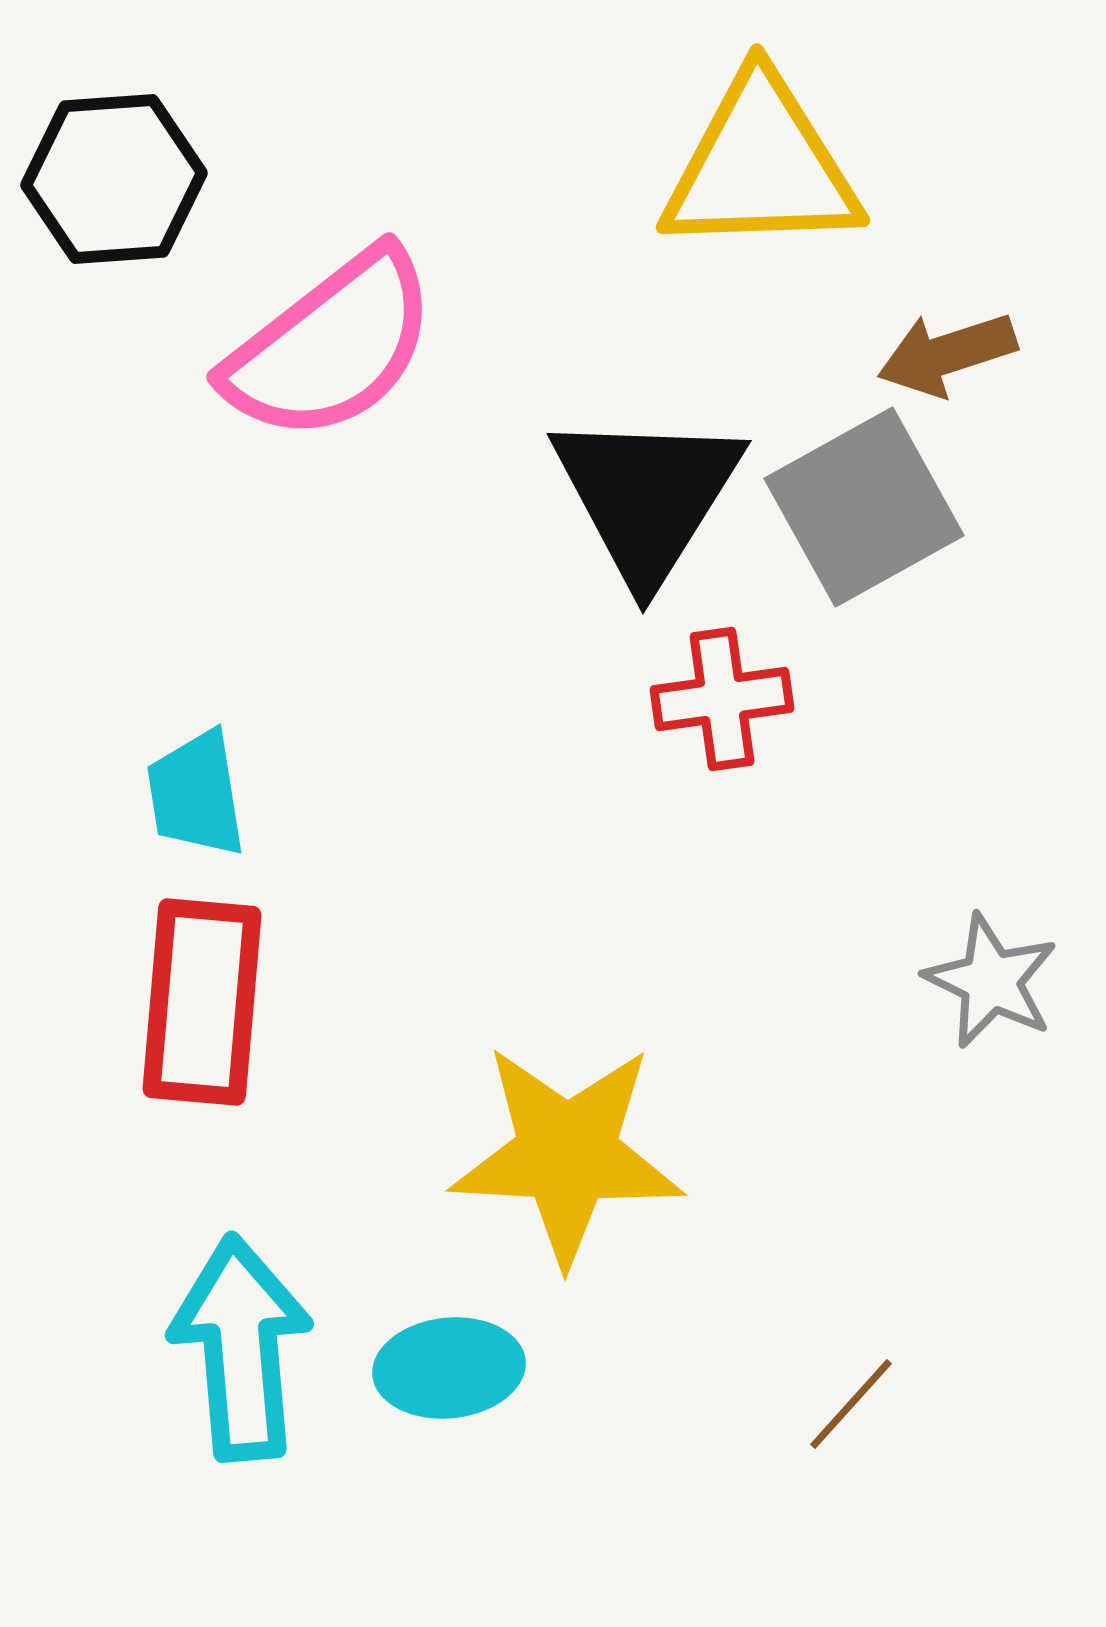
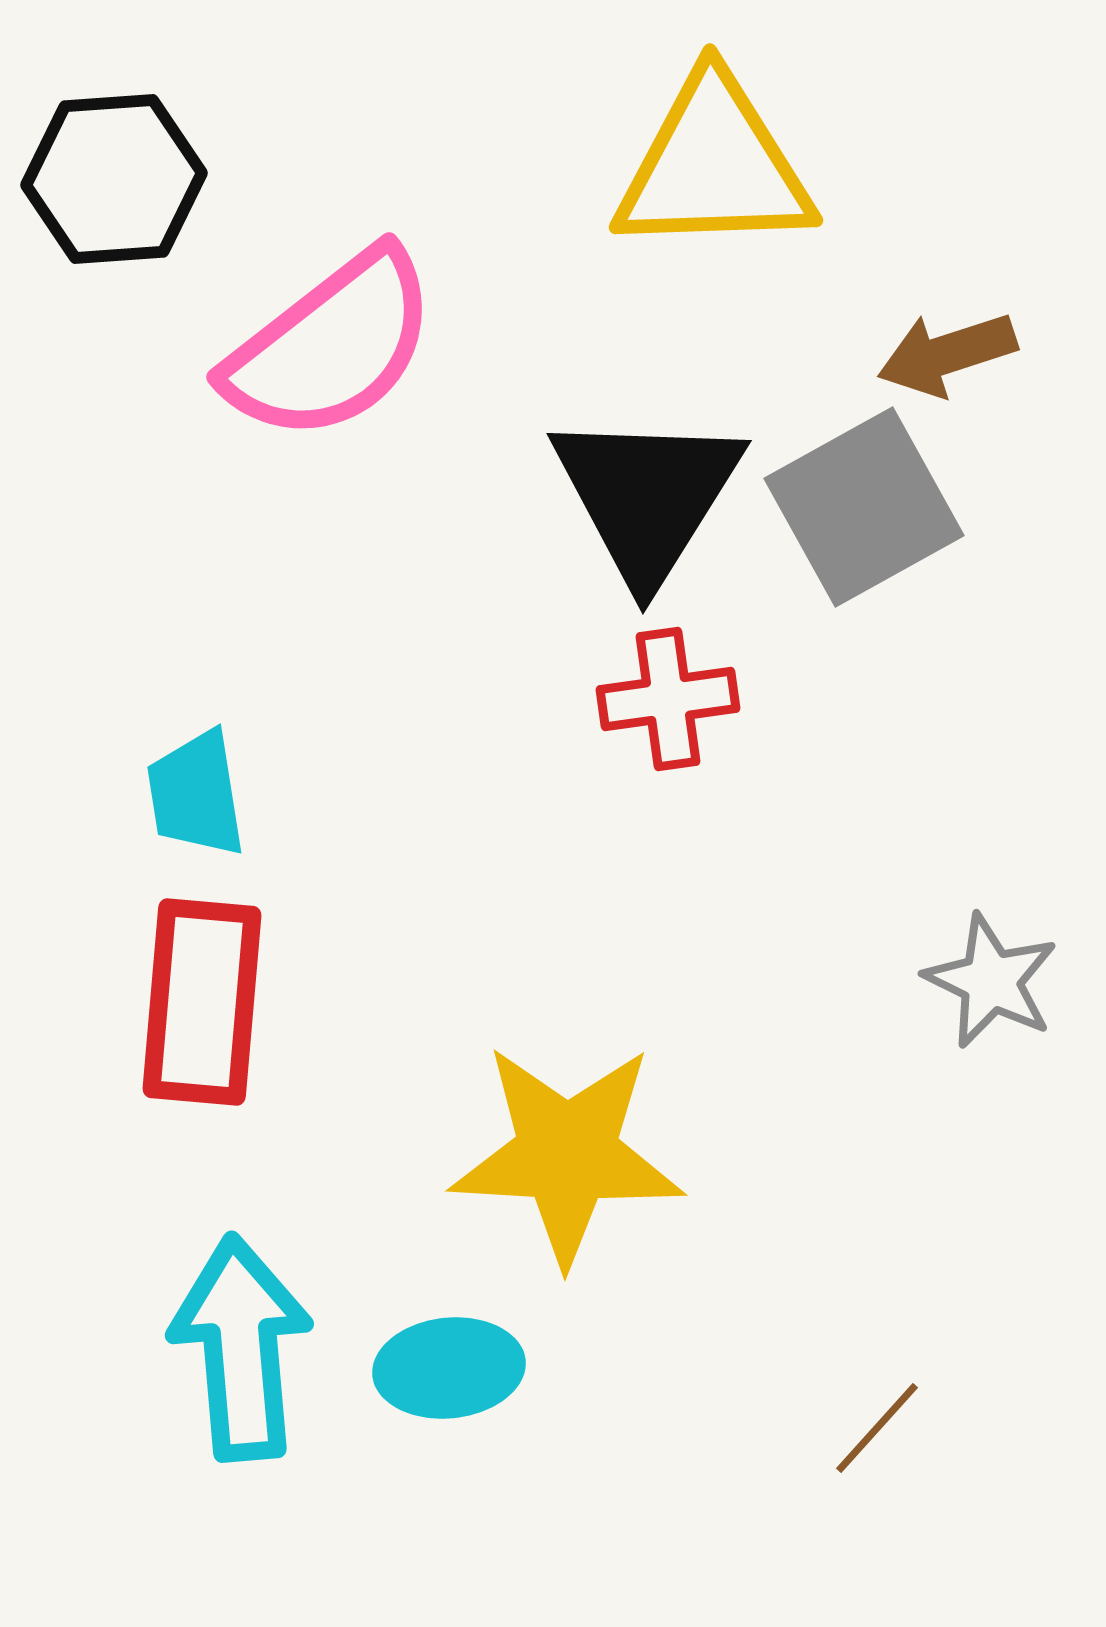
yellow triangle: moved 47 px left
red cross: moved 54 px left
brown line: moved 26 px right, 24 px down
